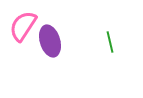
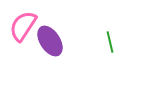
purple ellipse: rotated 16 degrees counterclockwise
